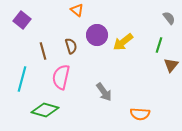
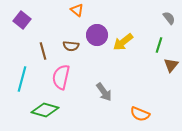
brown semicircle: rotated 112 degrees clockwise
orange semicircle: rotated 18 degrees clockwise
